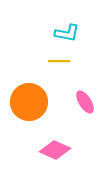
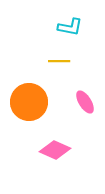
cyan L-shape: moved 3 px right, 6 px up
